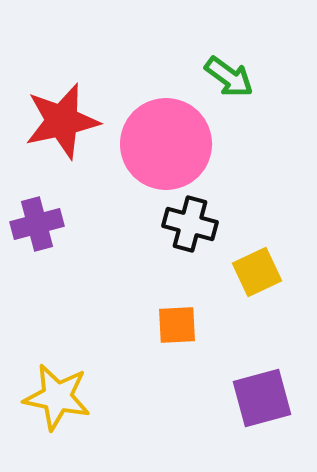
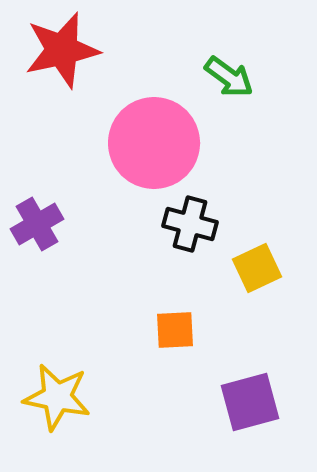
red star: moved 71 px up
pink circle: moved 12 px left, 1 px up
purple cross: rotated 15 degrees counterclockwise
yellow square: moved 4 px up
orange square: moved 2 px left, 5 px down
purple square: moved 12 px left, 4 px down
